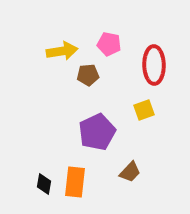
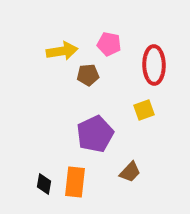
purple pentagon: moved 2 px left, 2 px down
